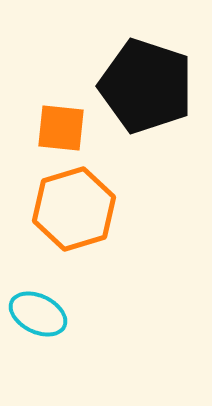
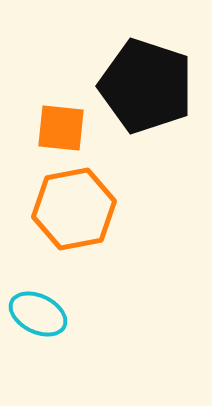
orange hexagon: rotated 6 degrees clockwise
